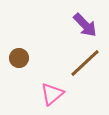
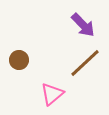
purple arrow: moved 2 px left
brown circle: moved 2 px down
